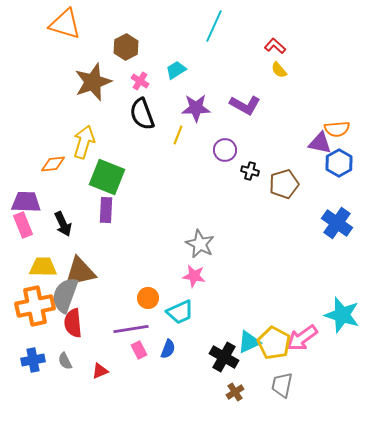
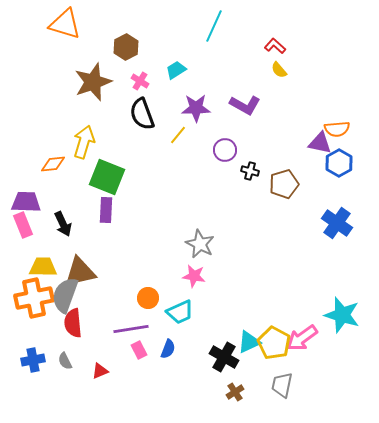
yellow line at (178, 135): rotated 18 degrees clockwise
orange cross at (35, 306): moved 1 px left, 8 px up
